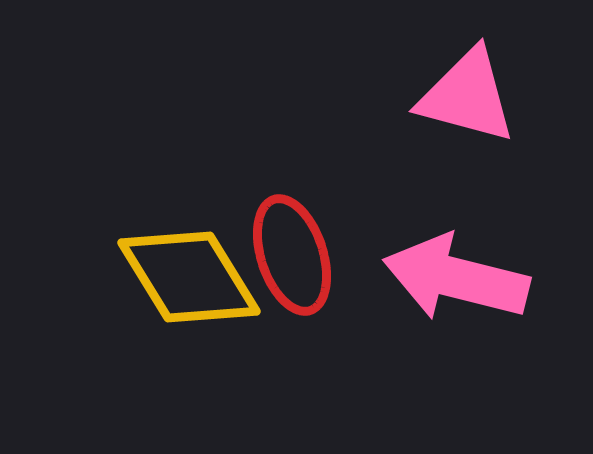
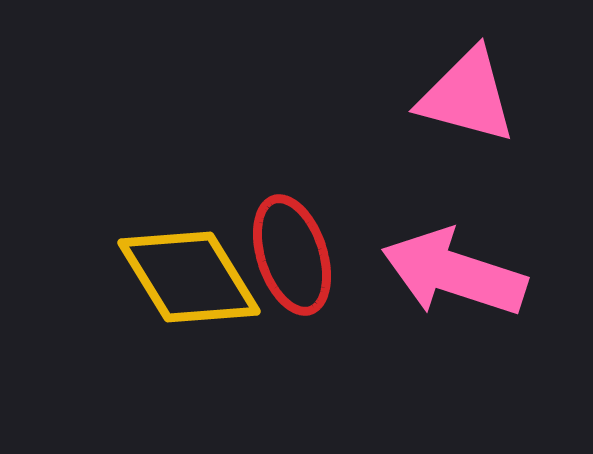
pink arrow: moved 2 px left, 5 px up; rotated 4 degrees clockwise
